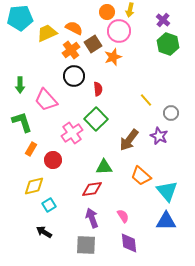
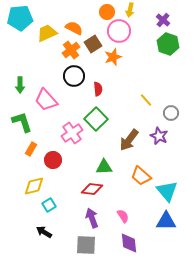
red diamond: rotated 15 degrees clockwise
